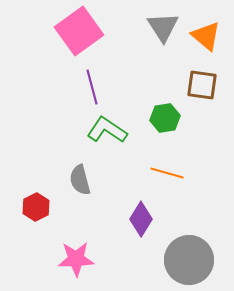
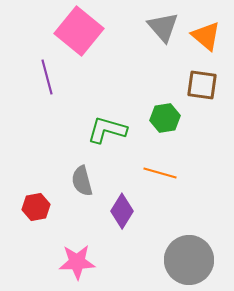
gray triangle: rotated 8 degrees counterclockwise
pink square: rotated 15 degrees counterclockwise
purple line: moved 45 px left, 10 px up
green L-shape: rotated 18 degrees counterclockwise
orange line: moved 7 px left
gray semicircle: moved 2 px right, 1 px down
red hexagon: rotated 16 degrees clockwise
purple diamond: moved 19 px left, 8 px up
pink star: moved 1 px right, 3 px down
